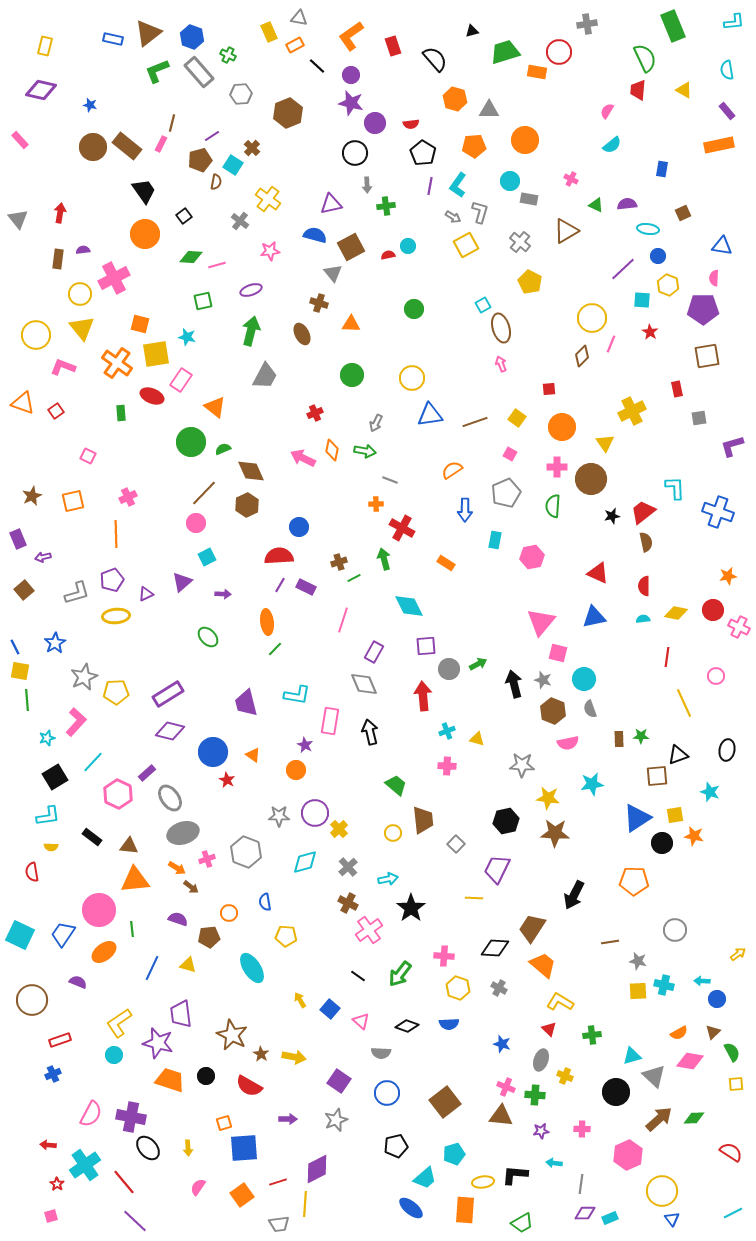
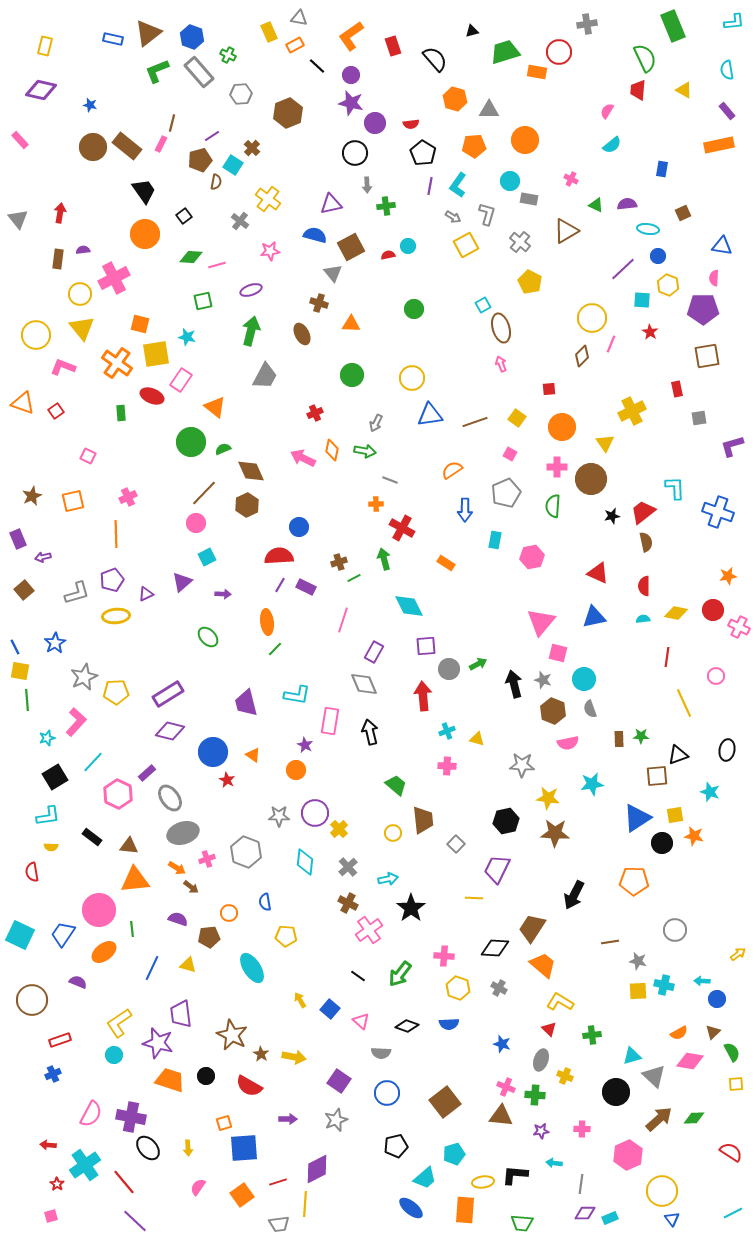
gray L-shape at (480, 212): moved 7 px right, 2 px down
cyan diamond at (305, 862): rotated 68 degrees counterclockwise
green trapezoid at (522, 1223): rotated 35 degrees clockwise
